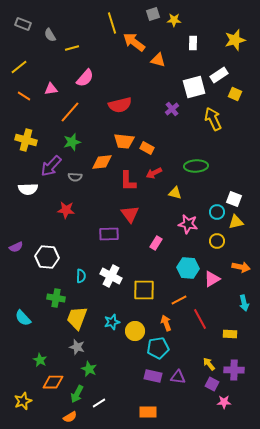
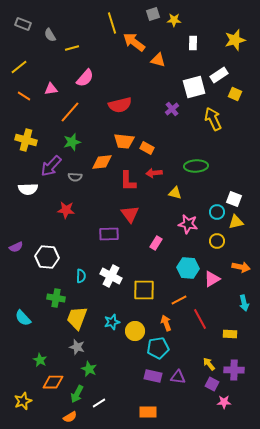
red arrow at (154, 173): rotated 21 degrees clockwise
